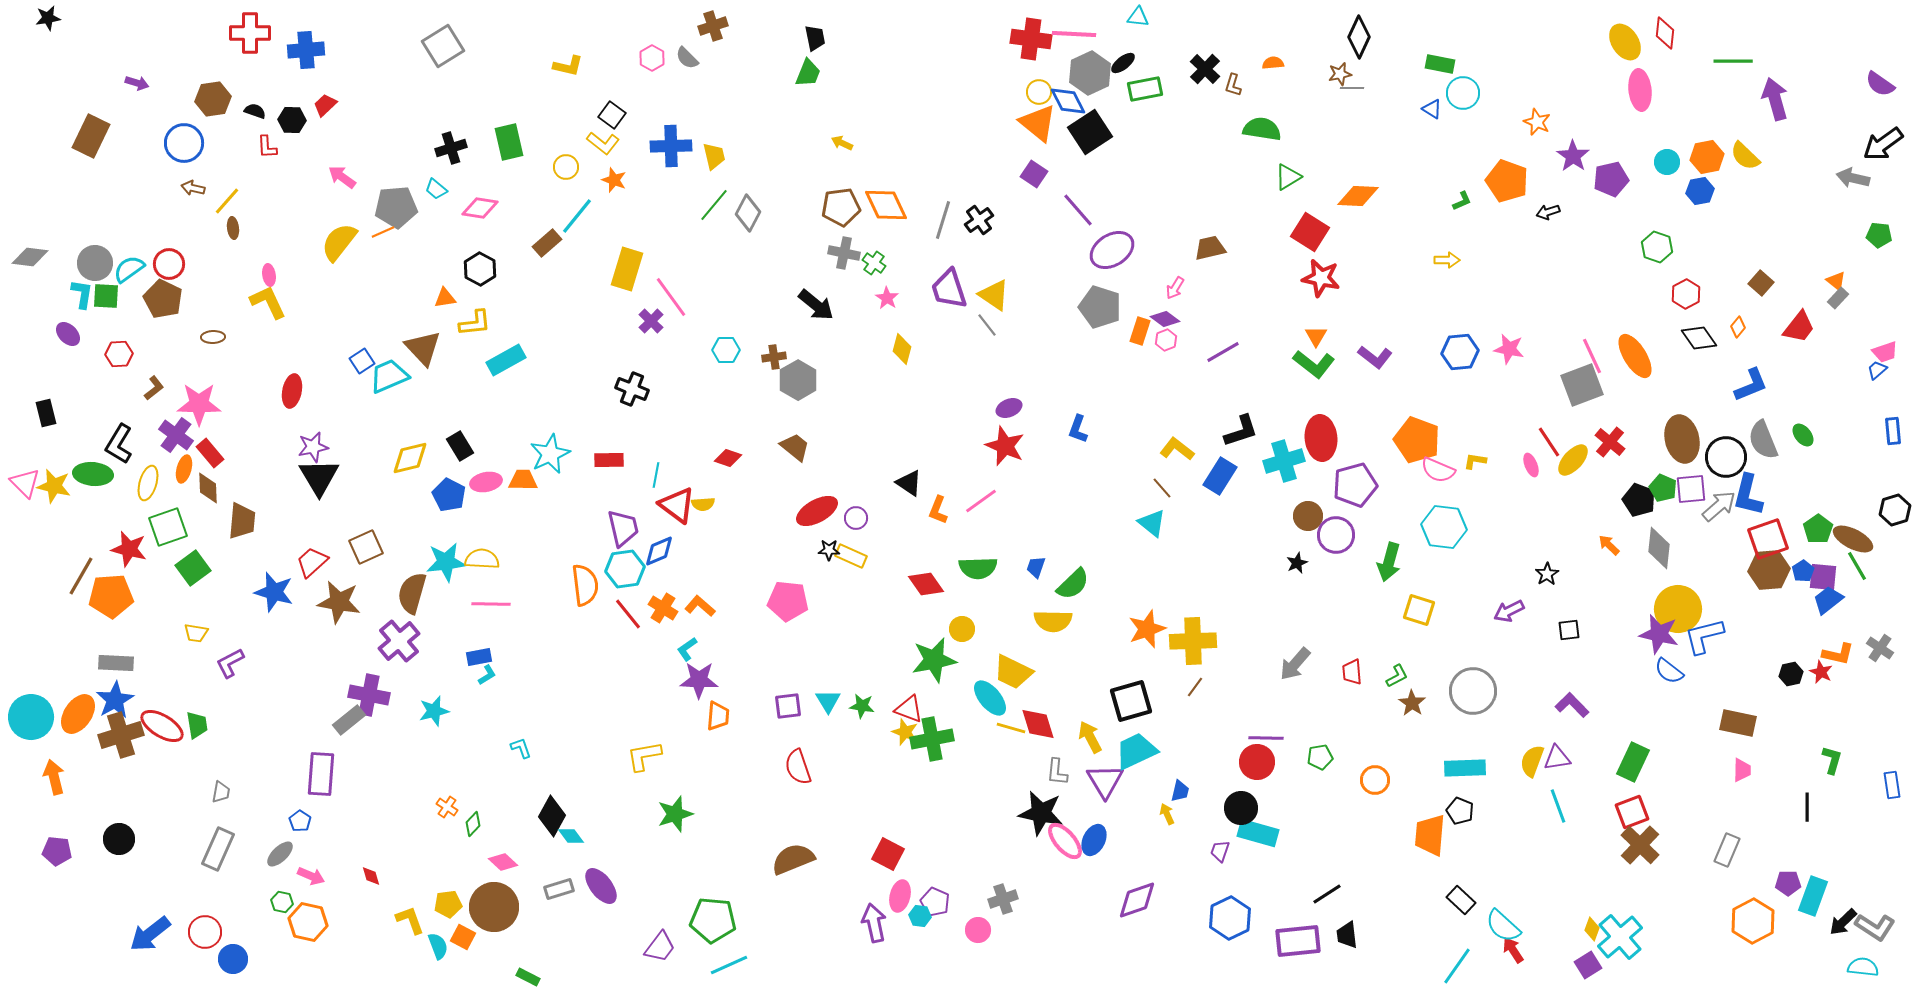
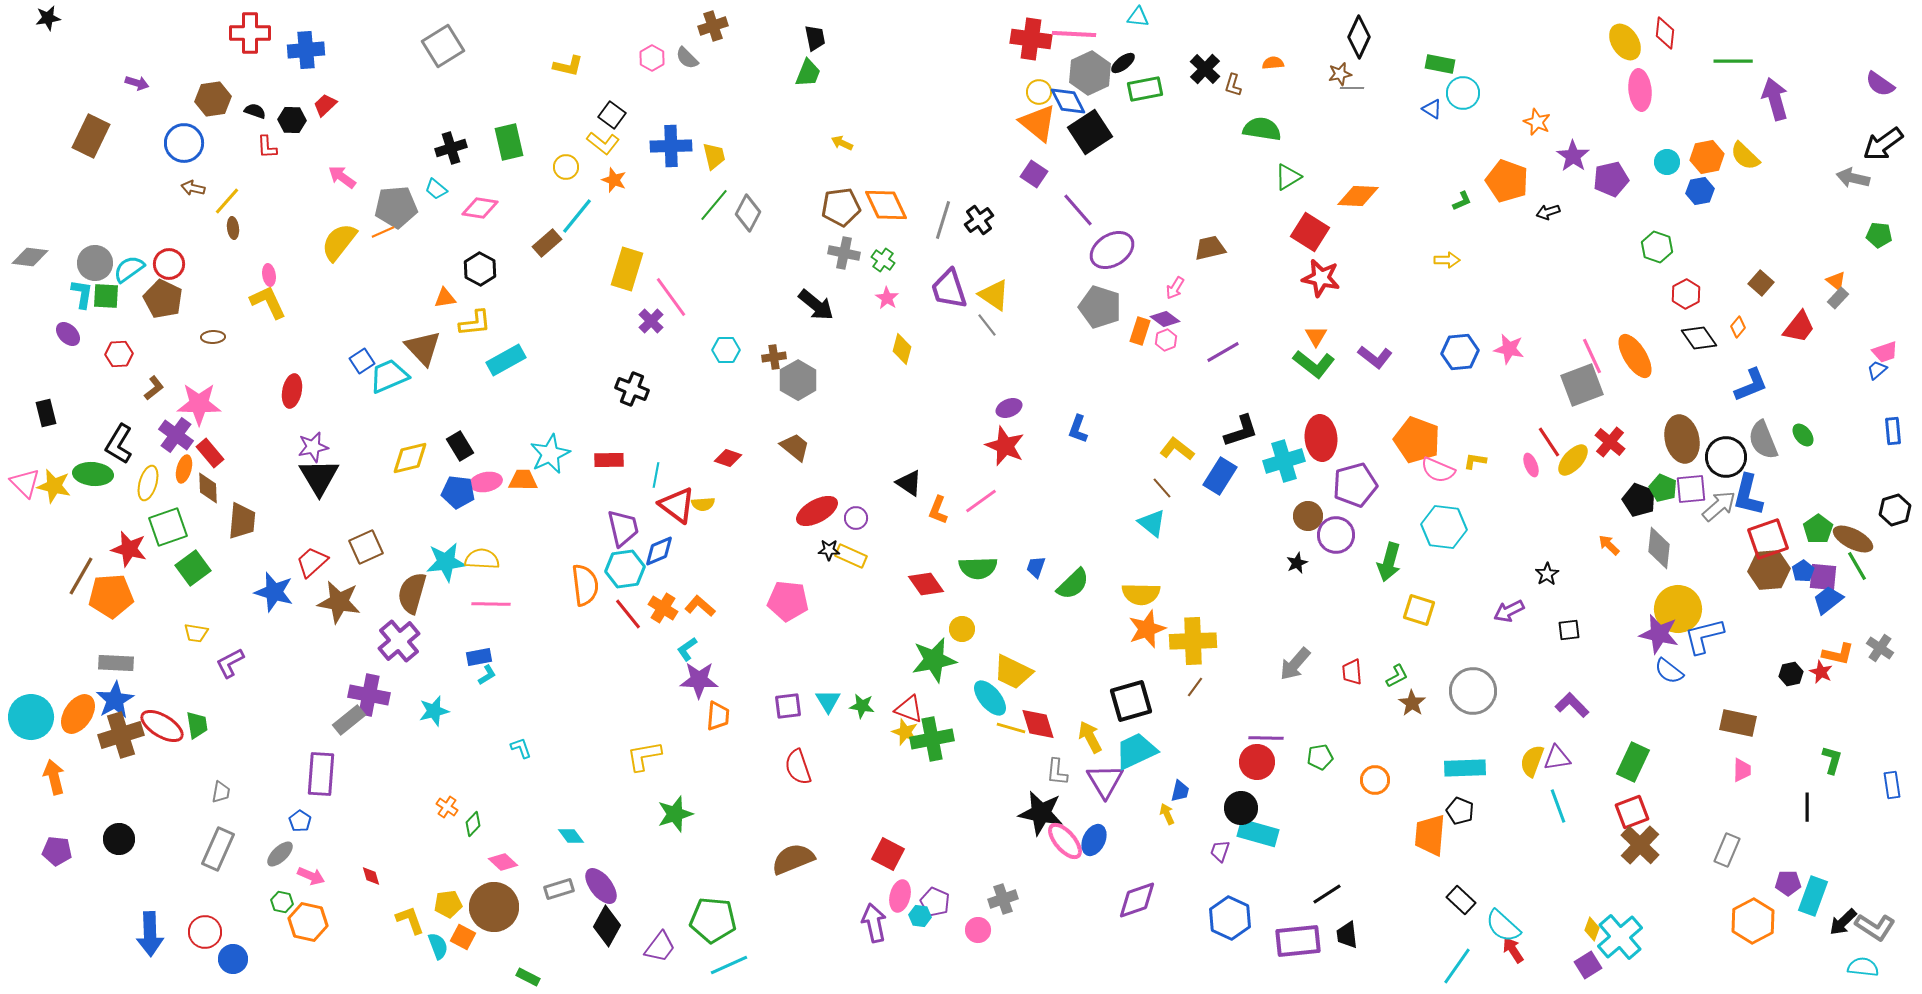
green cross at (874, 263): moved 9 px right, 3 px up
blue pentagon at (449, 495): moved 9 px right, 3 px up; rotated 20 degrees counterclockwise
yellow semicircle at (1053, 621): moved 88 px right, 27 px up
black diamond at (552, 816): moved 55 px right, 110 px down
blue hexagon at (1230, 918): rotated 9 degrees counterclockwise
blue arrow at (150, 934): rotated 54 degrees counterclockwise
